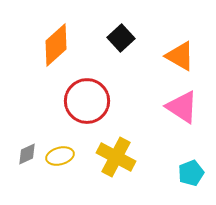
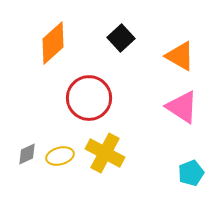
orange diamond: moved 3 px left, 2 px up
red circle: moved 2 px right, 3 px up
yellow cross: moved 11 px left, 4 px up
